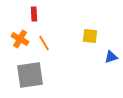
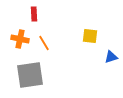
orange cross: rotated 18 degrees counterclockwise
